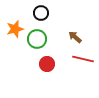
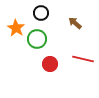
orange star: moved 1 px right, 1 px up; rotated 24 degrees counterclockwise
brown arrow: moved 14 px up
red circle: moved 3 px right
